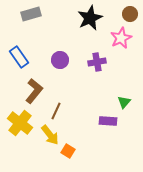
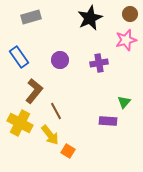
gray rectangle: moved 3 px down
pink star: moved 5 px right, 2 px down; rotated 10 degrees clockwise
purple cross: moved 2 px right, 1 px down
brown line: rotated 54 degrees counterclockwise
yellow cross: rotated 10 degrees counterclockwise
